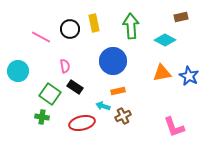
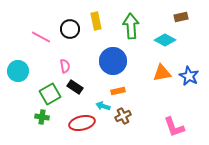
yellow rectangle: moved 2 px right, 2 px up
green square: rotated 25 degrees clockwise
